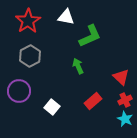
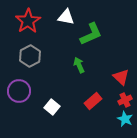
green L-shape: moved 1 px right, 2 px up
green arrow: moved 1 px right, 1 px up
